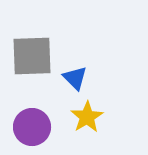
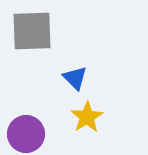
gray square: moved 25 px up
purple circle: moved 6 px left, 7 px down
